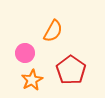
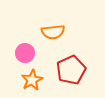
orange semicircle: moved 1 px down; rotated 55 degrees clockwise
red pentagon: rotated 12 degrees clockwise
